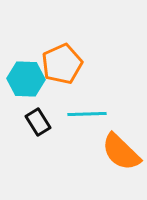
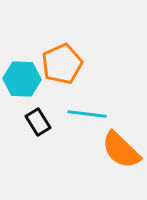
cyan hexagon: moved 4 px left
cyan line: rotated 9 degrees clockwise
orange semicircle: moved 2 px up
